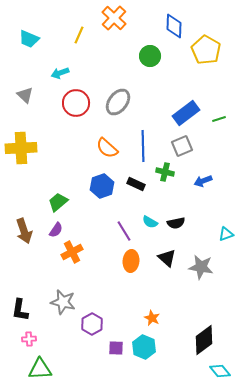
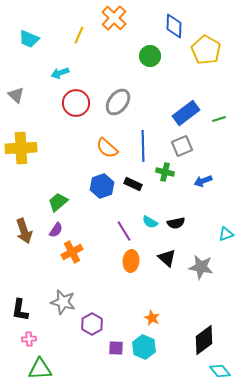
gray triangle at (25, 95): moved 9 px left
black rectangle at (136, 184): moved 3 px left
